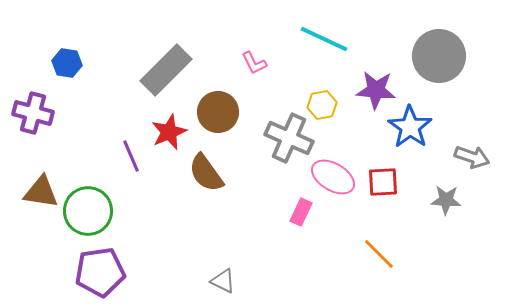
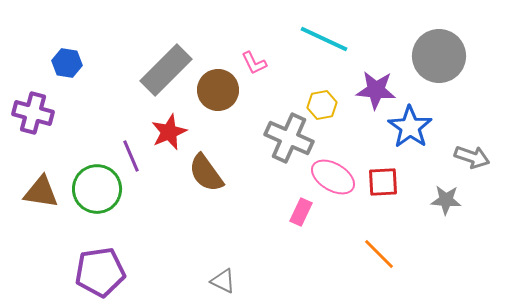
brown circle: moved 22 px up
green circle: moved 9 px right, 22 px up
